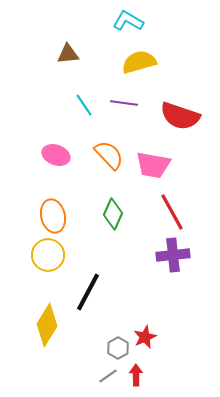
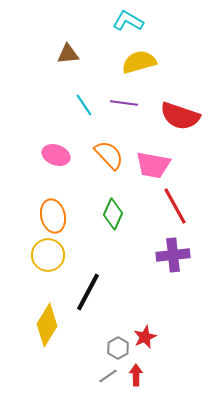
red line: moved 3 px right, 6 px up
